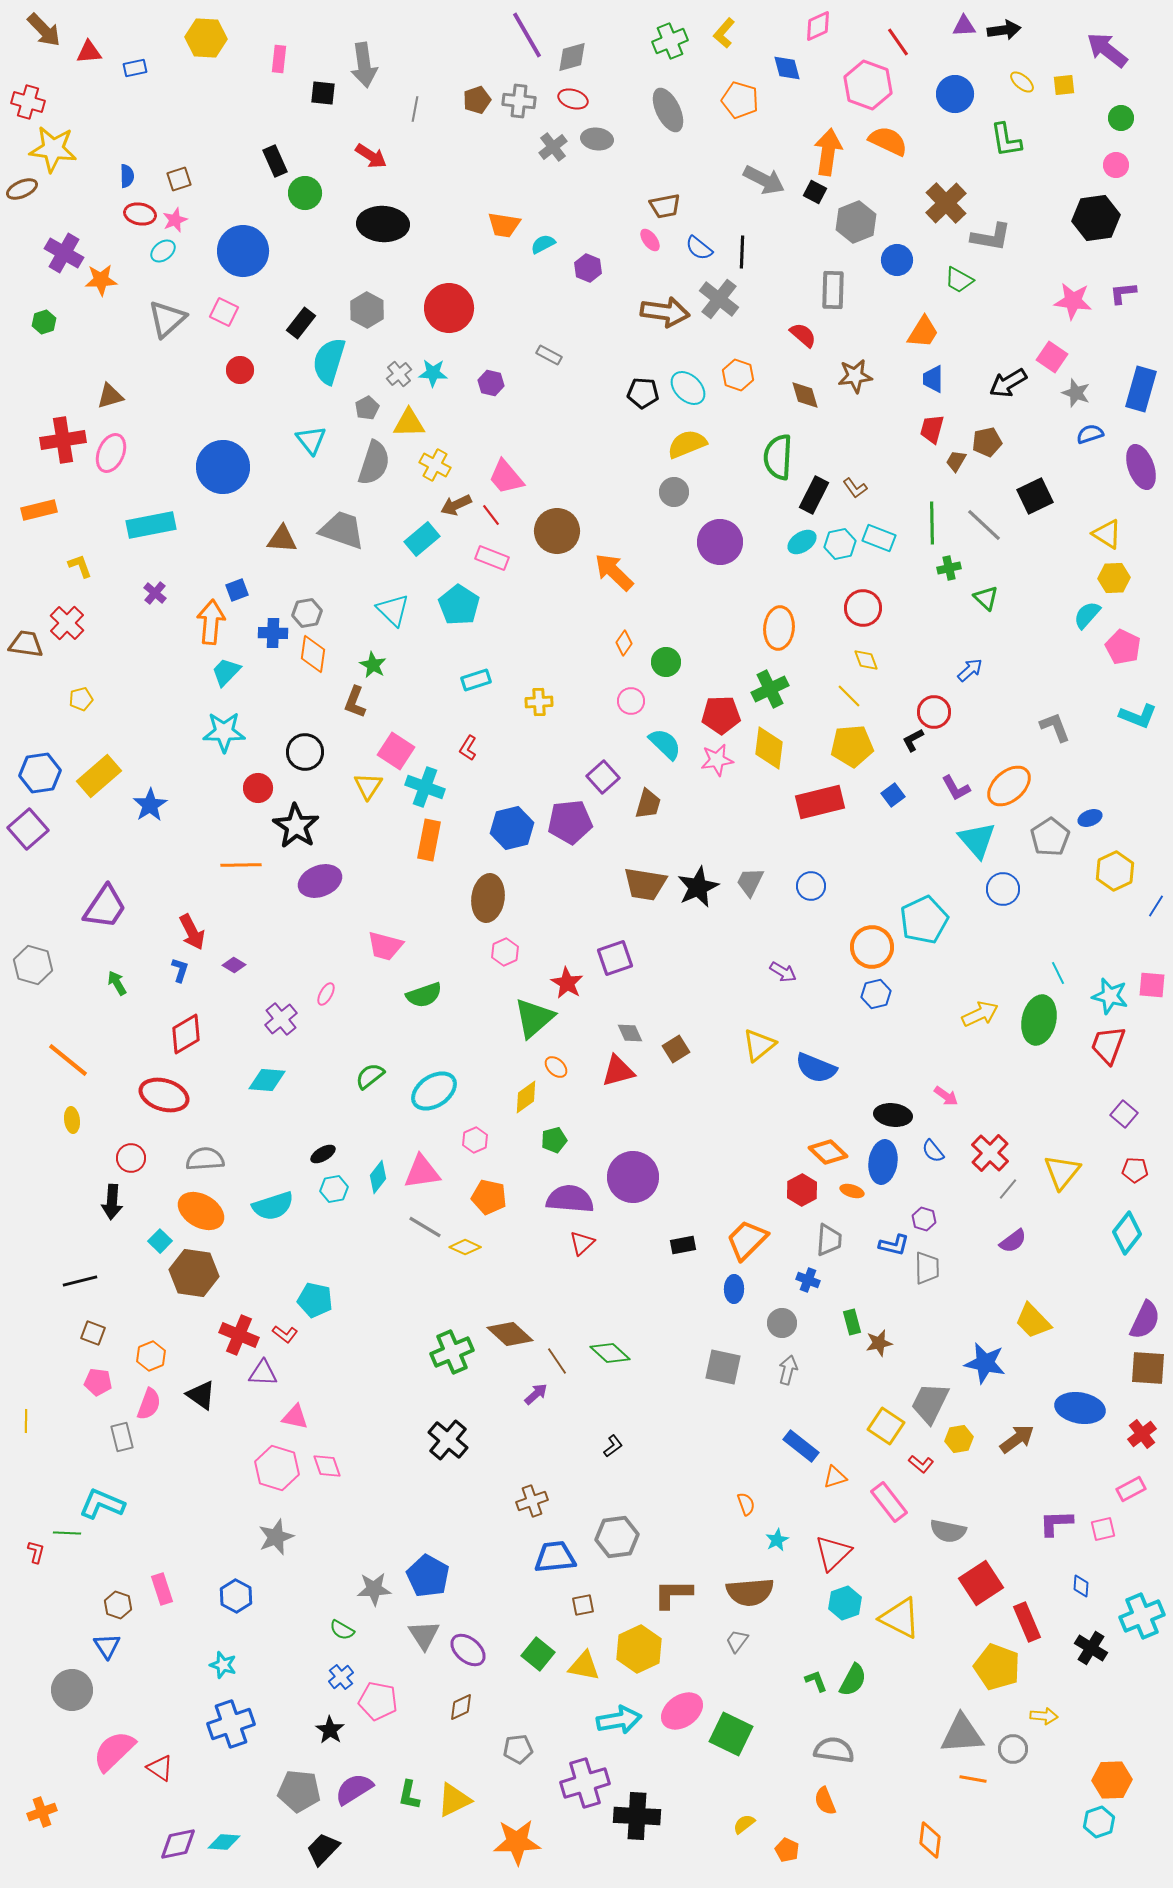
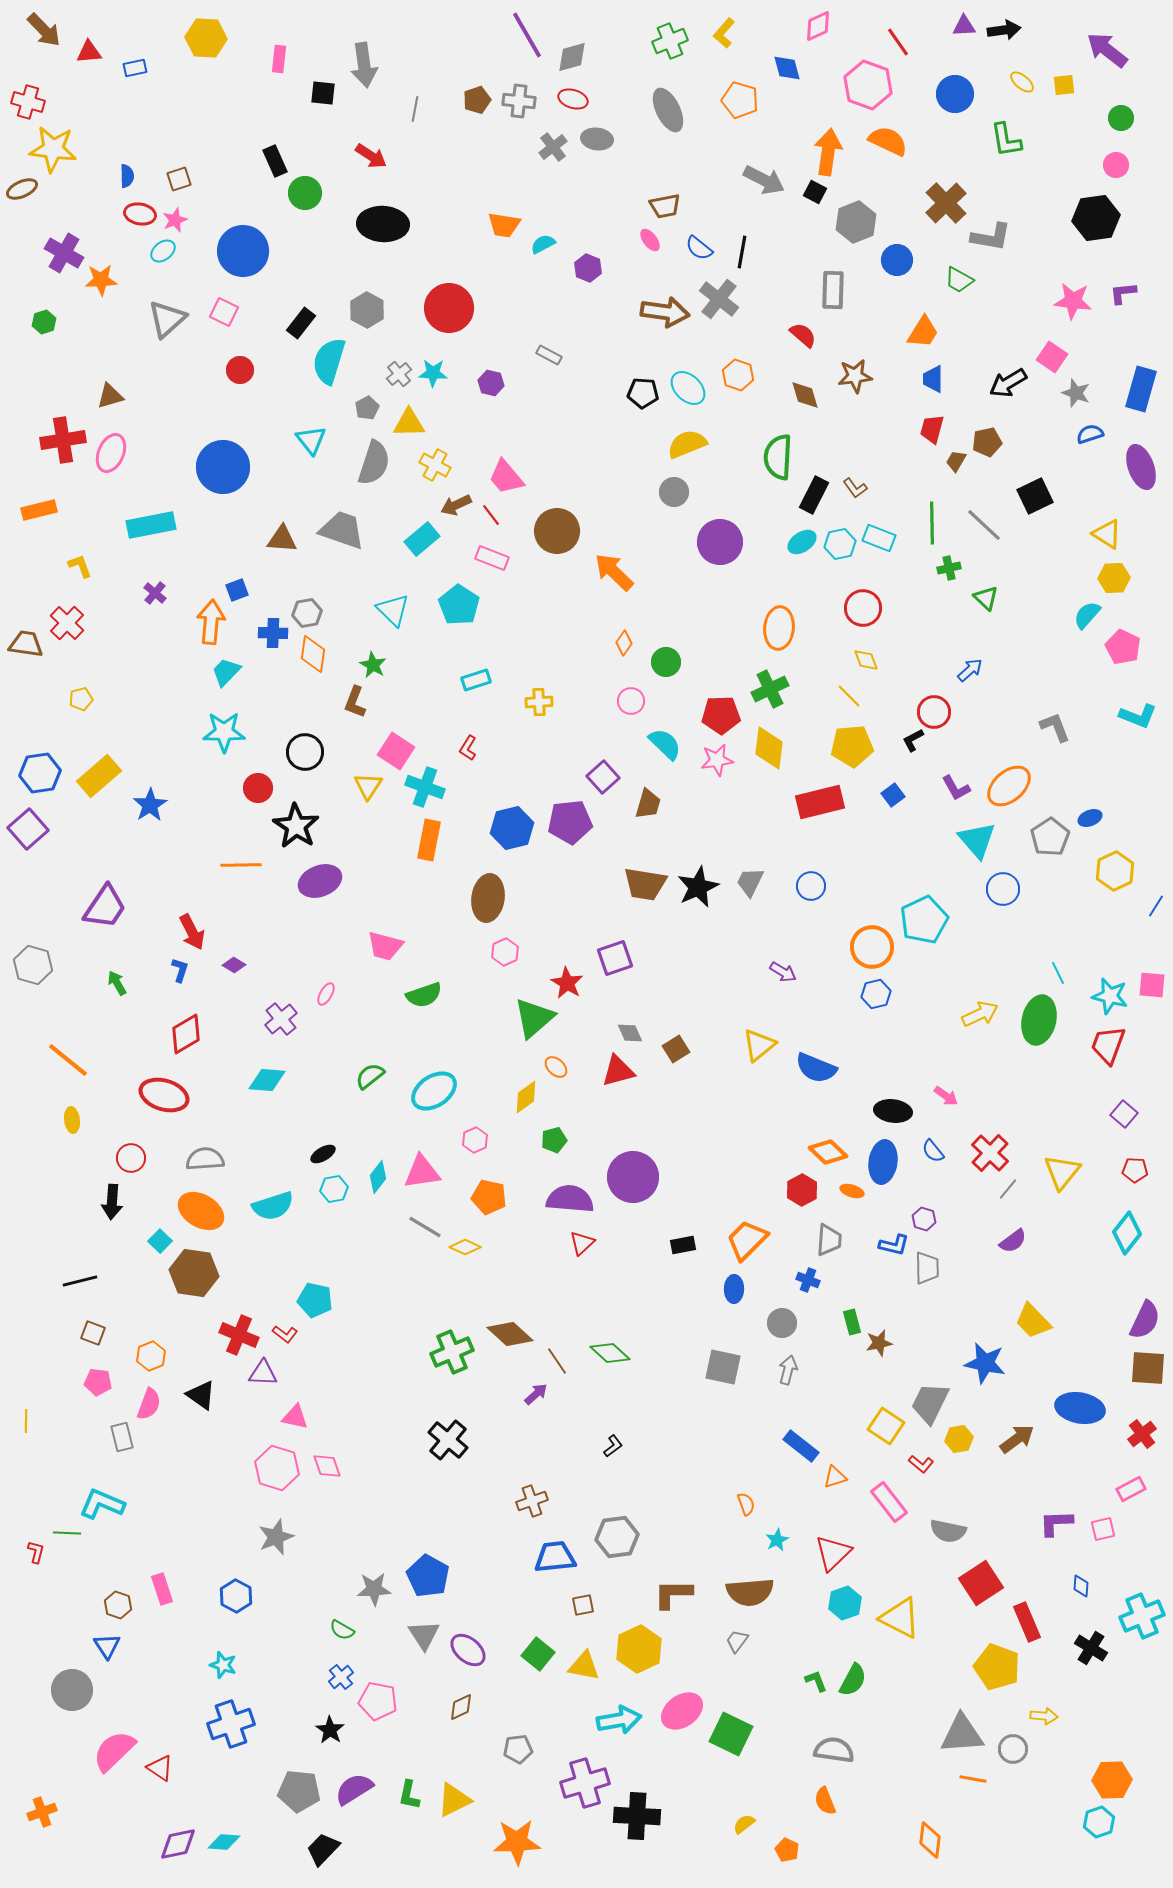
black line at (742, 252): rotated 8 degrees clockwise
black ellipse at (893, 1115): moved 4 px up
